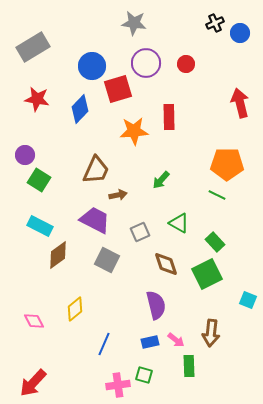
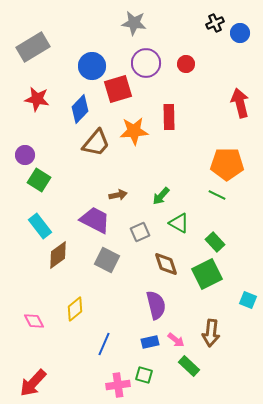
brown trapezoid at (96, 170): moved 27 px up; rotated 16 degrees clockwise
green arrow at (161, 180): moved 16 px down
cyan rectangle at (40, 226): rotated 25 degrees clockwise
green rectangle at (189, 366): rotated 45 degrees counterclockwise
